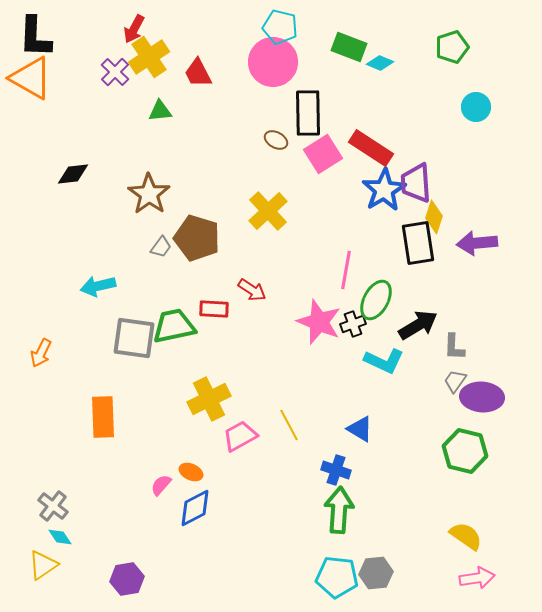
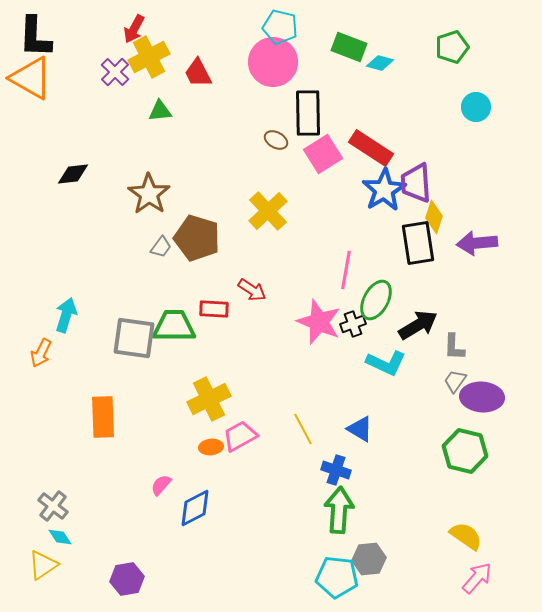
yellow cross at (149, 57): rotated 6 degrees clockwise
cyan diamond at (380, 63): rotated 8 degrees counterclockwise
cyan arrow at (98, 286): moved 32 px left, 29 px down; rotated 120 degrees clockwise
green trapezoid at (174, 326): rotated 12 degrees clockwise
cyan L-shape at (384, 361): moved 2 px right, 2 px down
yellow line at (289, 425): moved 14 px right, 4 px down
orange ellipse at (191, 472): moved 20 px right, 25 px up; rotated 30 degrees counterclockwise
gray hexagon at (376, 573): moved 7 px left, 14 px up
pink arrow at (477, 578): rotated 40 degrees counterclockwise
